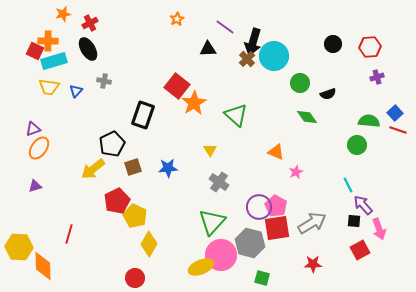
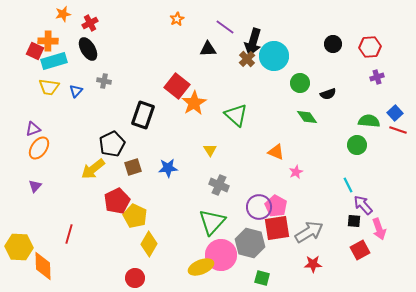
gray cross at (219, 182): moved 3 px down; rotated 12 degrees counterclockwise
purple triangle at (35, 186): rotated 32 degrees counterclockwise
gray arrow at (312, 223): moved 3 px left, 9 px down
